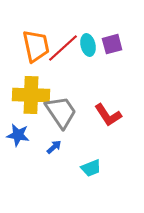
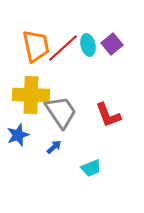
purple square: rotated 25 degrees counterclockwise
red L-shape: rotated 12 degrees clockwise
blue star: rotated 30 degrees counterclockwise
